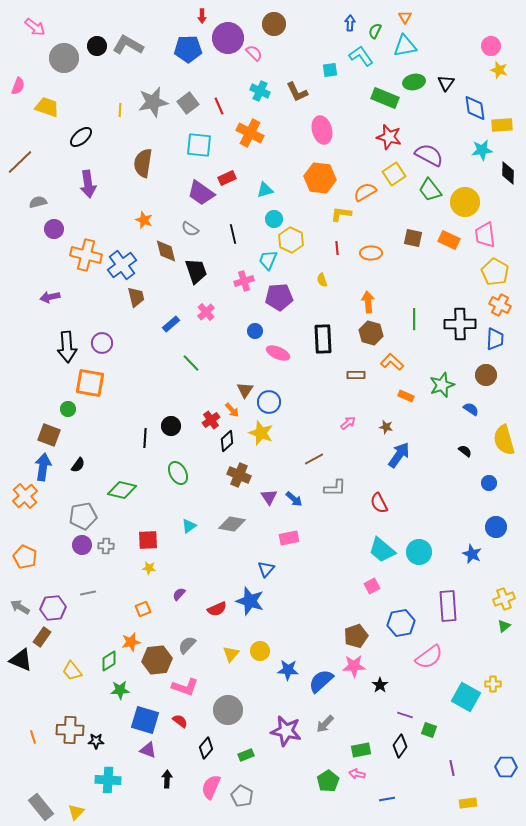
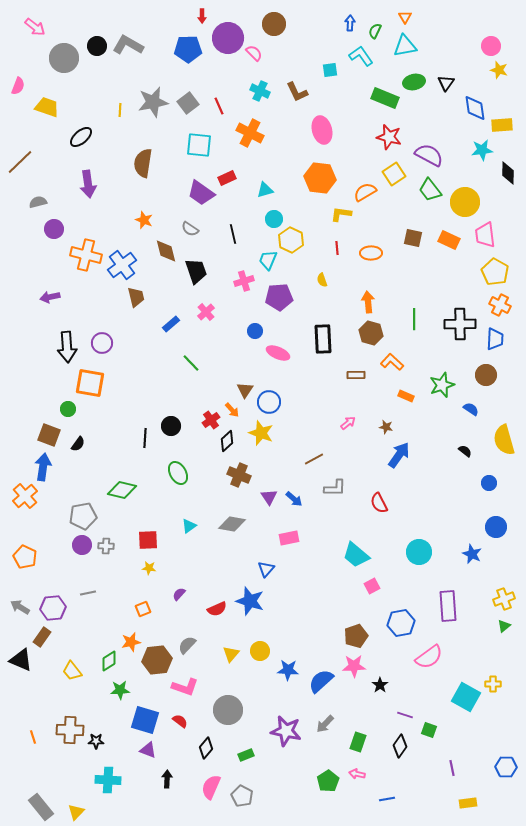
black semicircle at (78, 465): moved 21 px up
cyan trapezoid at (382, 550): moved 26 px left, 5 px down
green rectangle at (361, 750): moved 3 px left, 8 px up; rotated 60 degrees counterclockwise
